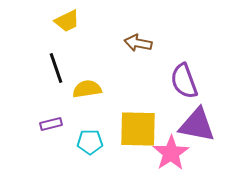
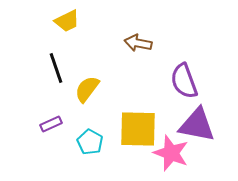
yellow semicircle: rotated 44 degrees counterclockwise
purple rectangle: rotated 10 degrees counterclockwise
cyan pentagon: rotated 30 degrees clockwise
pink star: rotated 18 degrees counterclockwise
